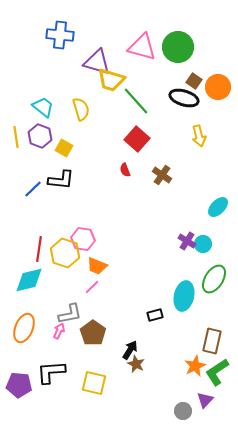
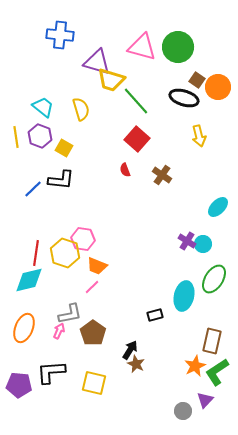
brown square at (194, 81): moved 3 px right, 1 px up
red line at (39, 249): moved 3 px left, 4 px down
